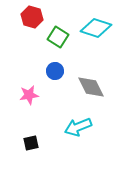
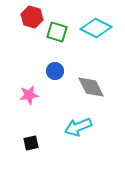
cyan diamond: rotated 8 degrees clockwise
green square: moved 1 px left, 5 px up; rotated 15 degrees counterclockwise
